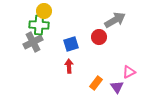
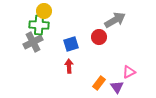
orange rectangle: moved 3 px right
